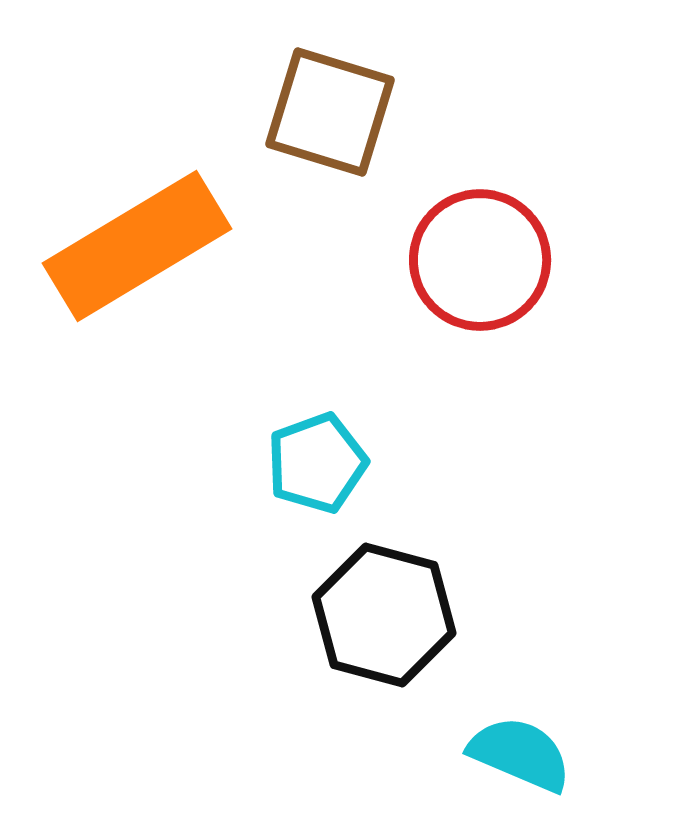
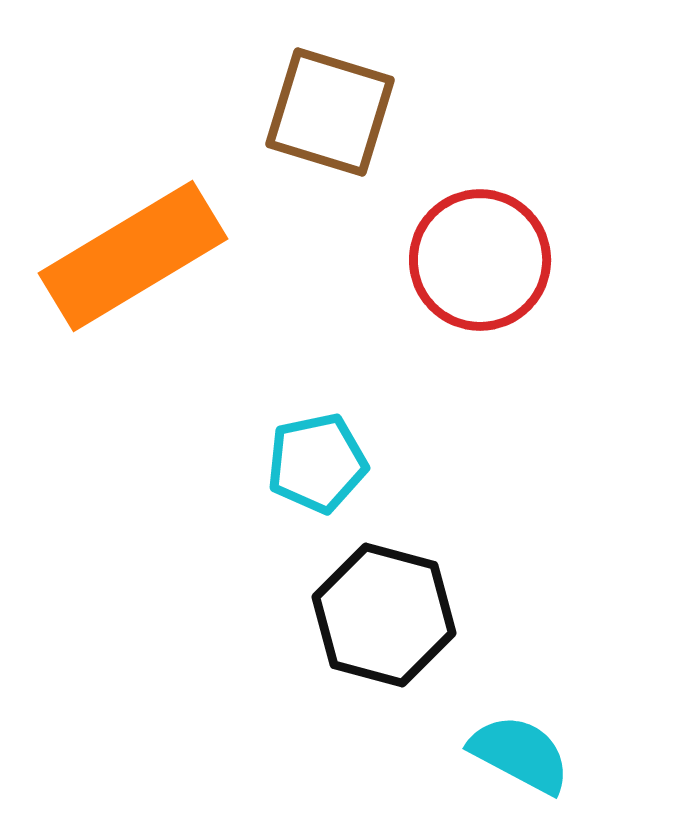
orange rectangle: moved 4 px left, 10 px down
cyan pentagon: rotated 8 degrees clockwise
cyan semicircle: rotated 5 degrees clockwise
